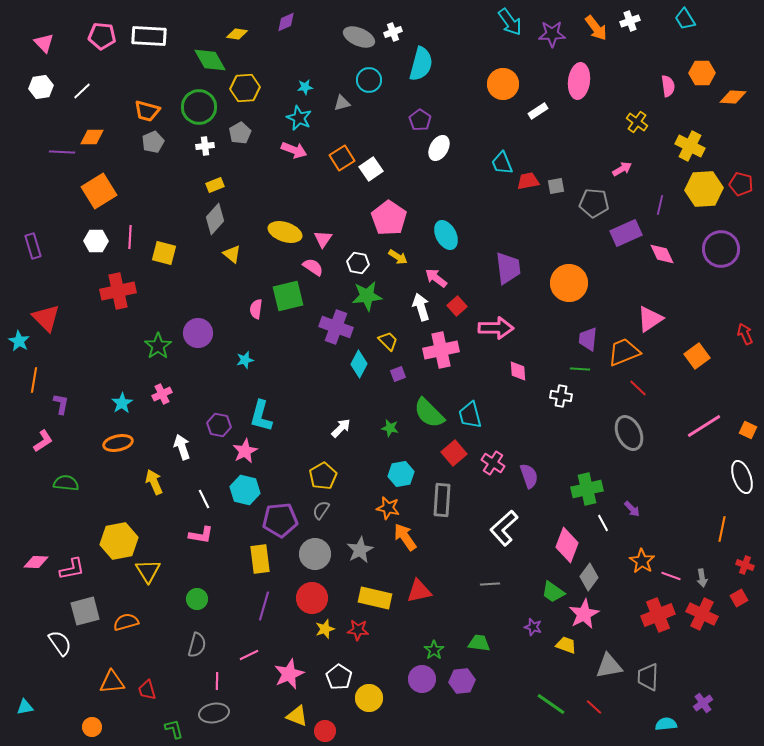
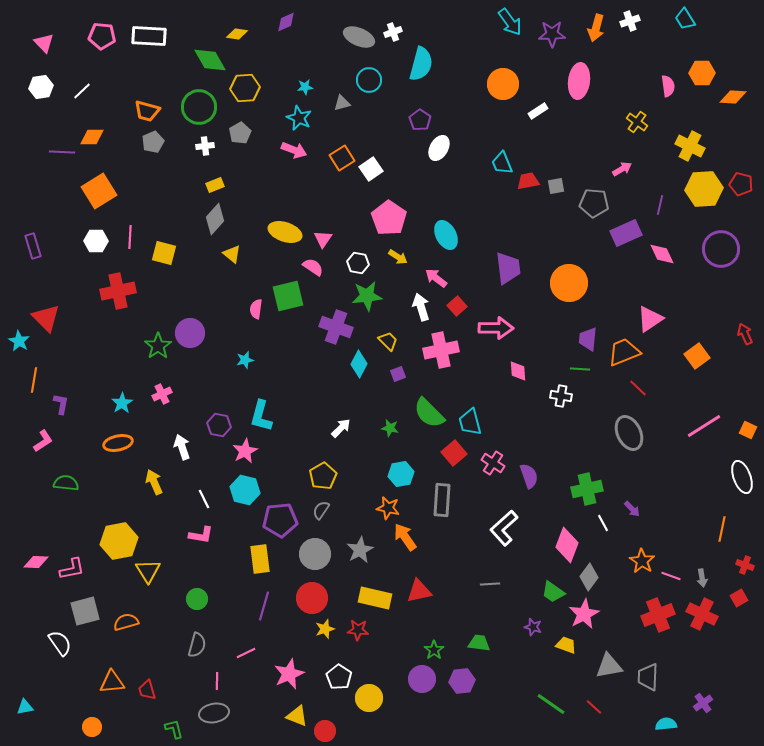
orange arrow at (596, 28): rotated 52 degrees clockwise
purple circle at (198, 333): moved 8 px left
cyan trapezoid at (470, 415): moved 7 px down
pink line at (249, 655): moved 3 px left, 2 px up
